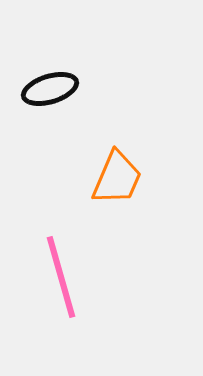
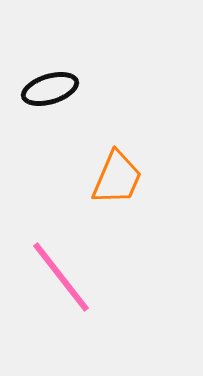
pink line: rotated 22 degrees counterclockwise
